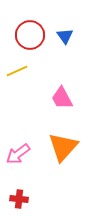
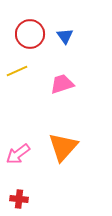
red circle: moved 1 px up
pink trapezoid: moved 14 px up; rotated 100 degrees clockwise
